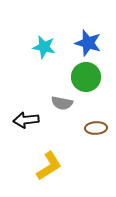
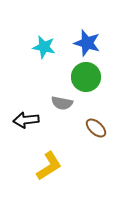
blue star: moved 1 px left
brown ellipse: rotated 45 degrees clockwise
